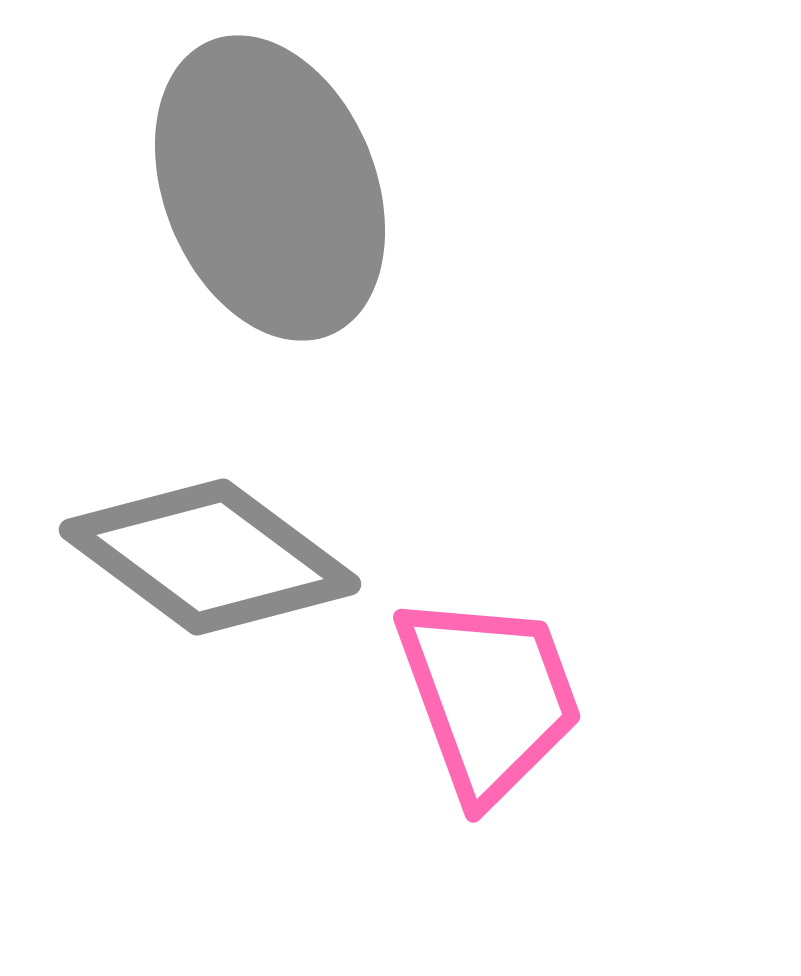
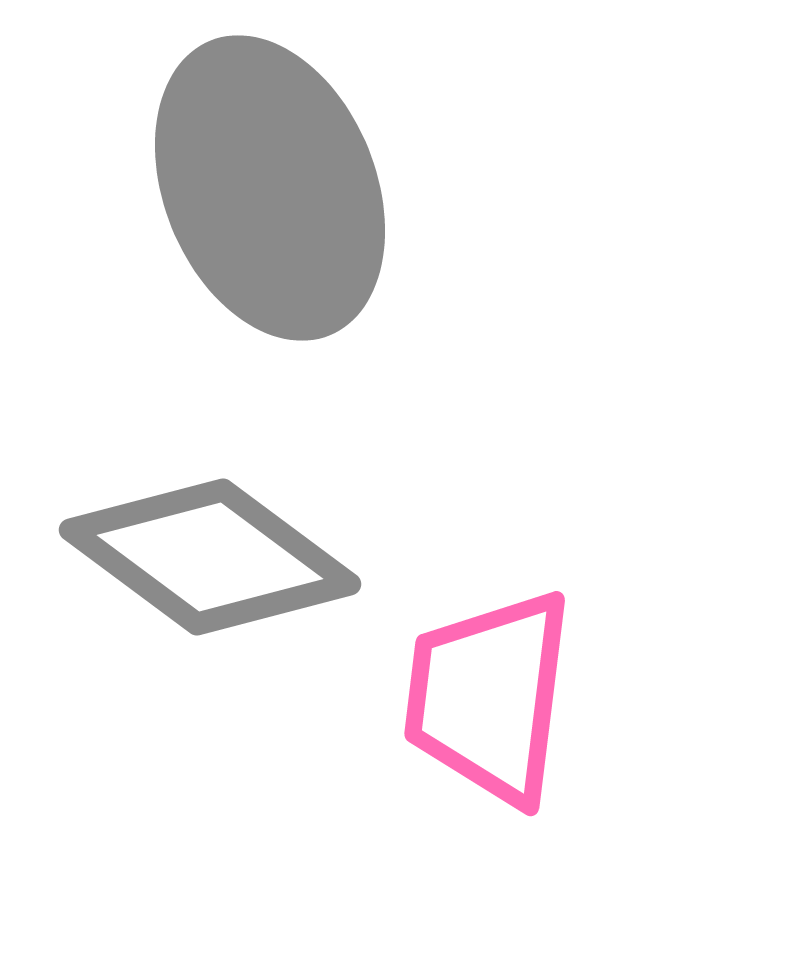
pink trapezoid: rotated 153 degrees counterclockwise
